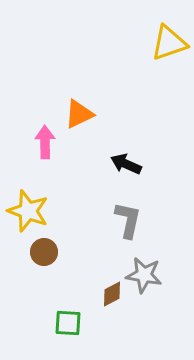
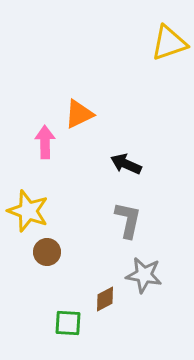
brown circle: moved 3 px right
brown diamond: moved 7 px left, 5 px down
